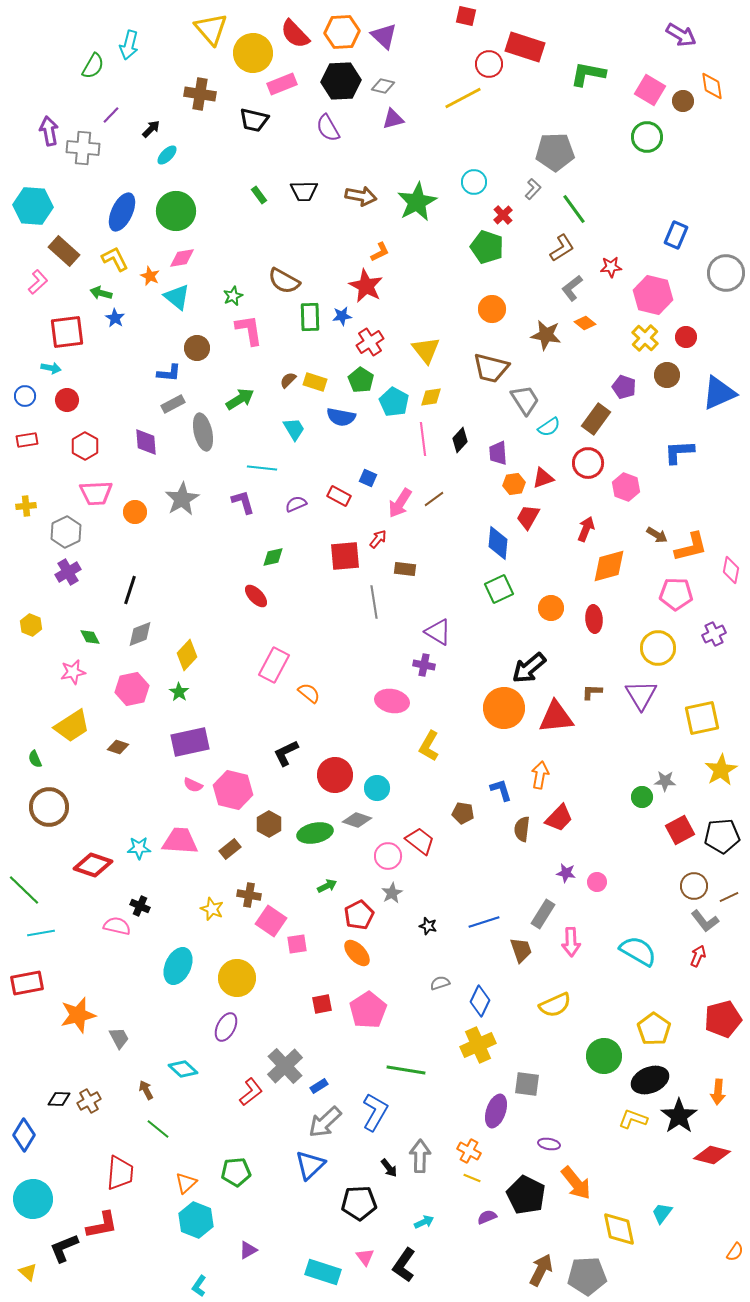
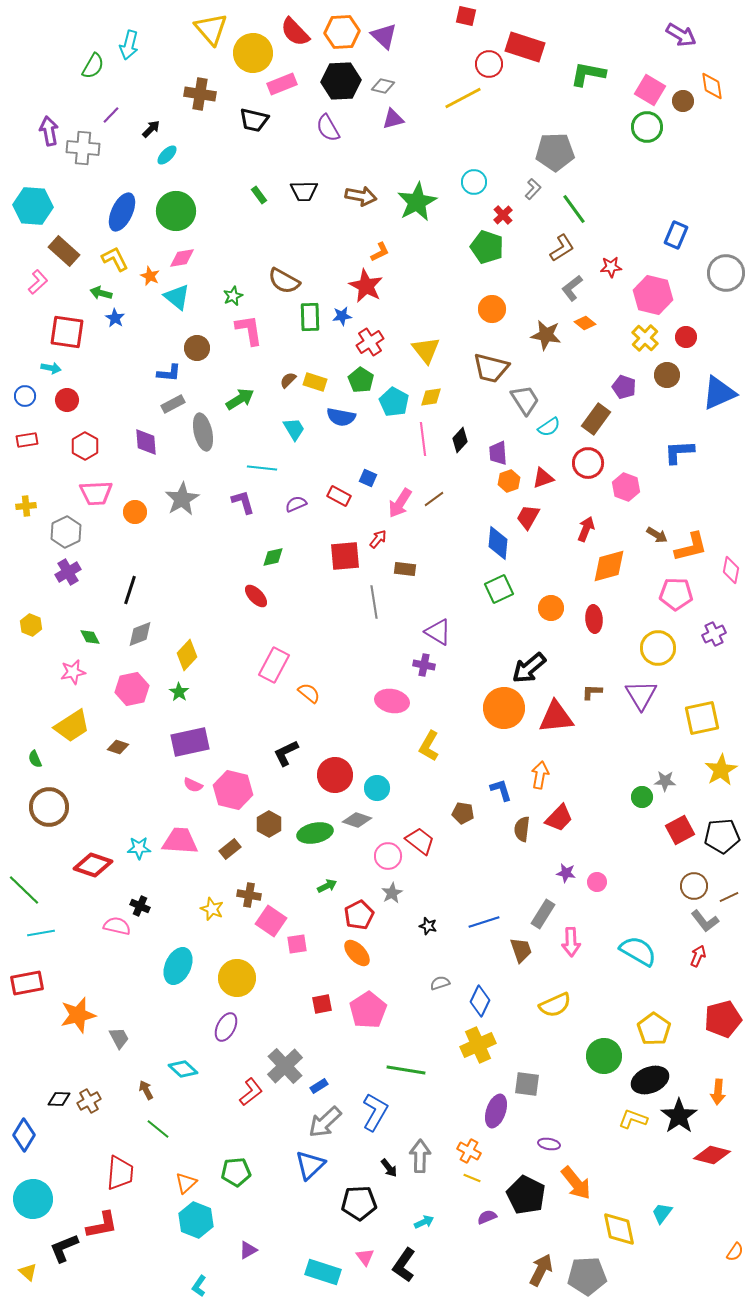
red semicircle at (295, 34): moved 2 px up
green circle at (647, 137): moved 10 px up
red square at (67, 332): rotated 15 degrees clockwise
orange hexagon at (514, 484): moved 5 px left, 3 px up; rotated 10 degrees counterclockwise
